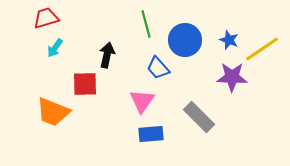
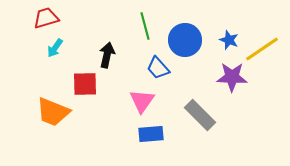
green line: moved 1 px left, 2 px down
gray rectangle: moved 1 px right, 2 px up
